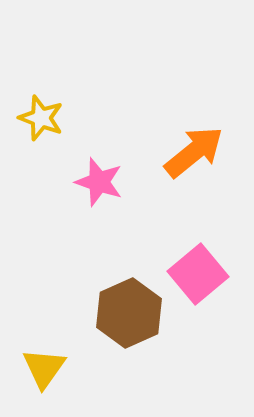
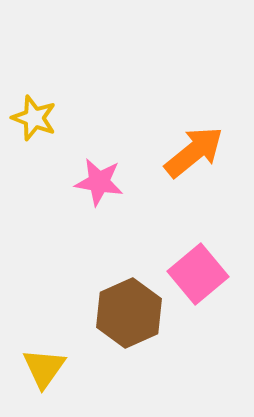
yellow star: moved 7 px left
pink star: rotated 9 degrees counterclockwise
